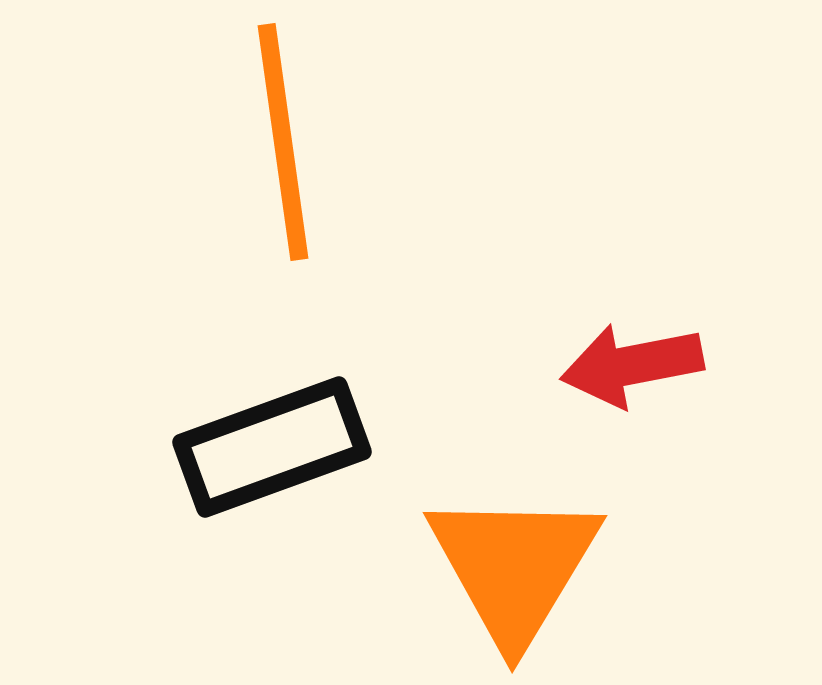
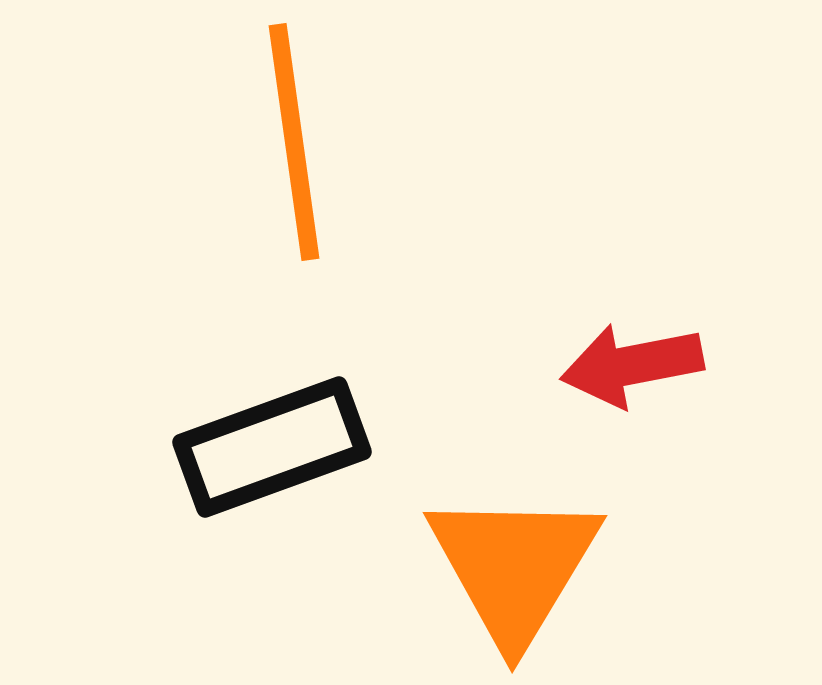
orange line: moved 11 px right
